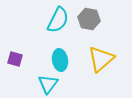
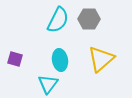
gray hexagon: rotated 10 degrees counterclockwise
